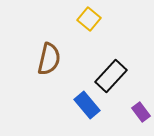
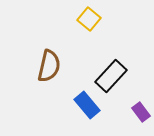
brown semicircle: moved 7 px down
